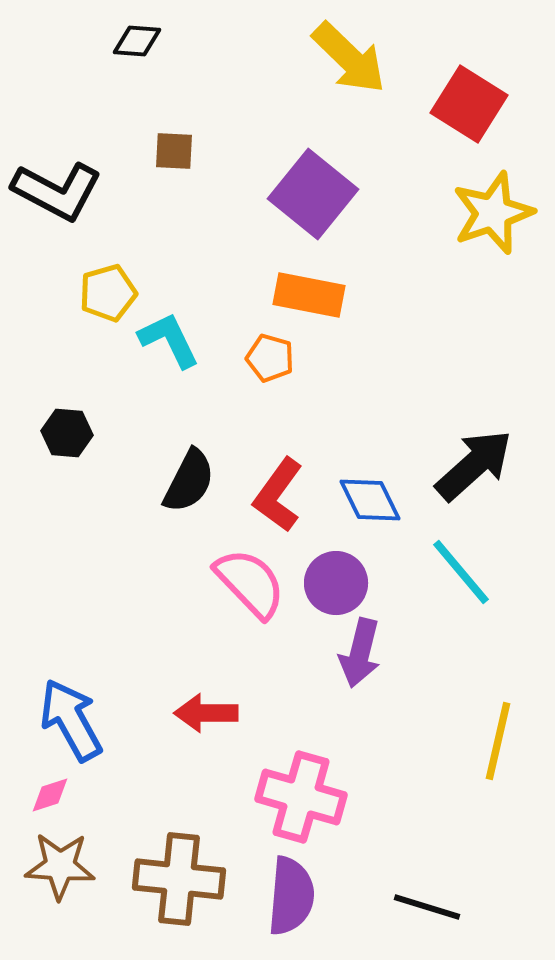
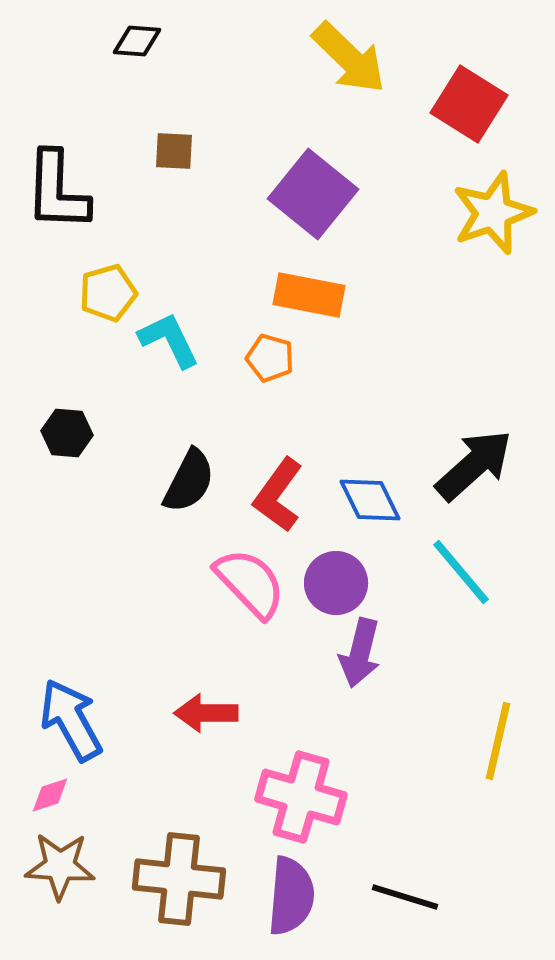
black L-shape: rotated 64 degrees clockwise
black line: moved 22 px left, 10 px up
